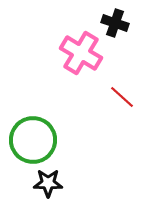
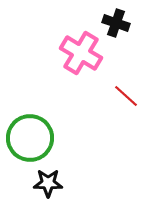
black cross: moved 1 px right
red line: moved 4 px right, 1 px up
green circle: moved 3 px left, 2 px up
